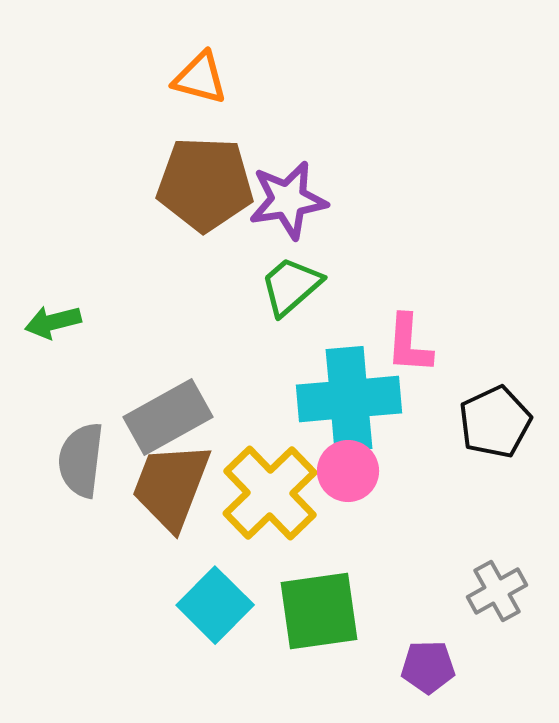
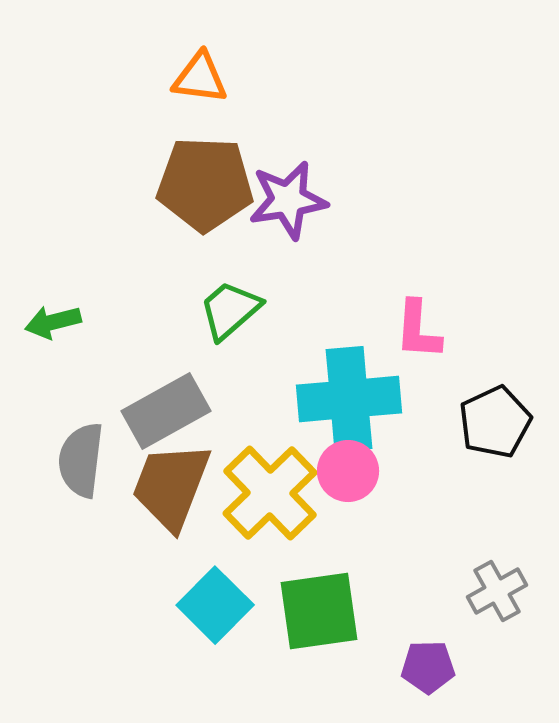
orange triangle: rotated 8 degrees counterclockwise
green trapezoid: moved 61 px left, 24 px down
pink L-shape: moved 9 px right, 14 px up
gray rectangle: moved 2 px left, 6 px up
